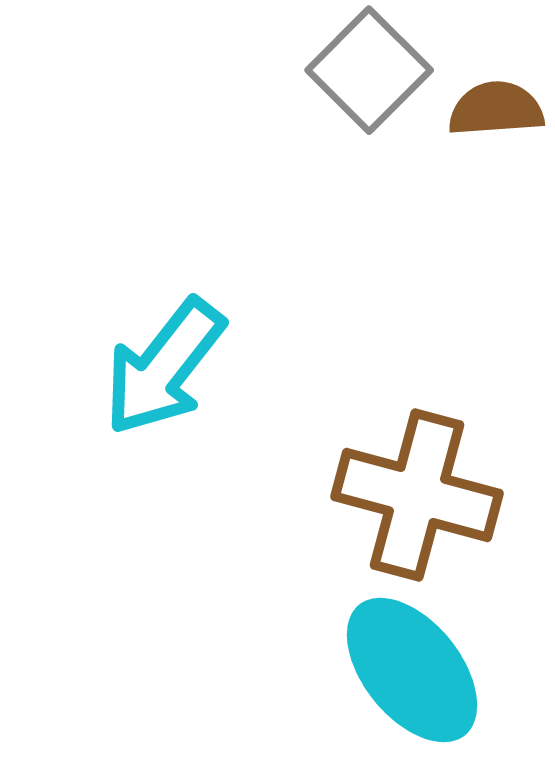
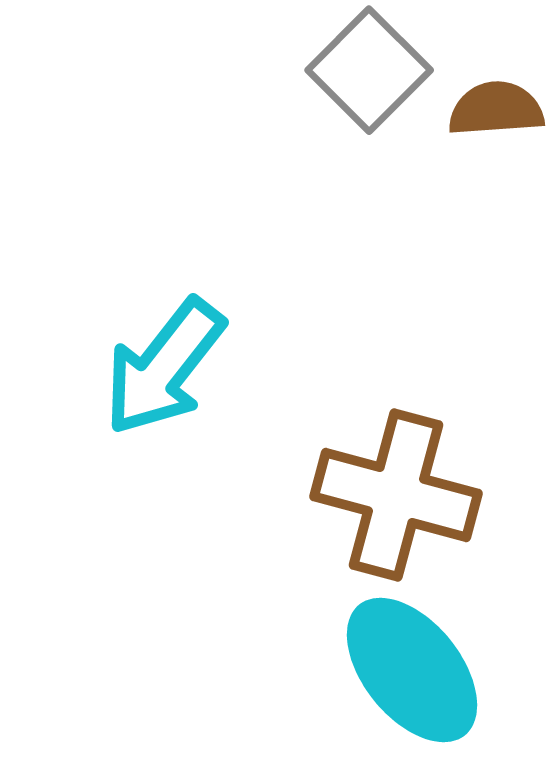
brown cross: moved 21 px left
